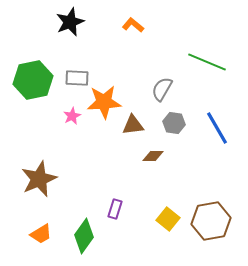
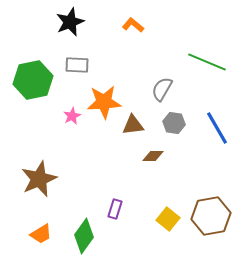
gray rectangle: moved 13 px up
brown hexagon: moved 5 px up
